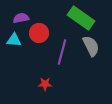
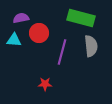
green rectangle: rotated 20 degrees counterclockwise
gray semicircle: rotated 20 degrees clockwise
